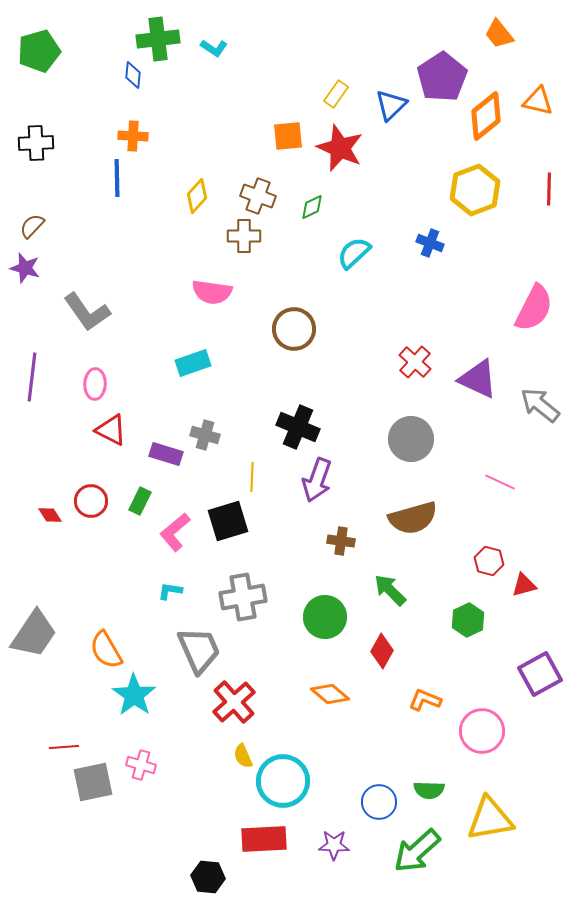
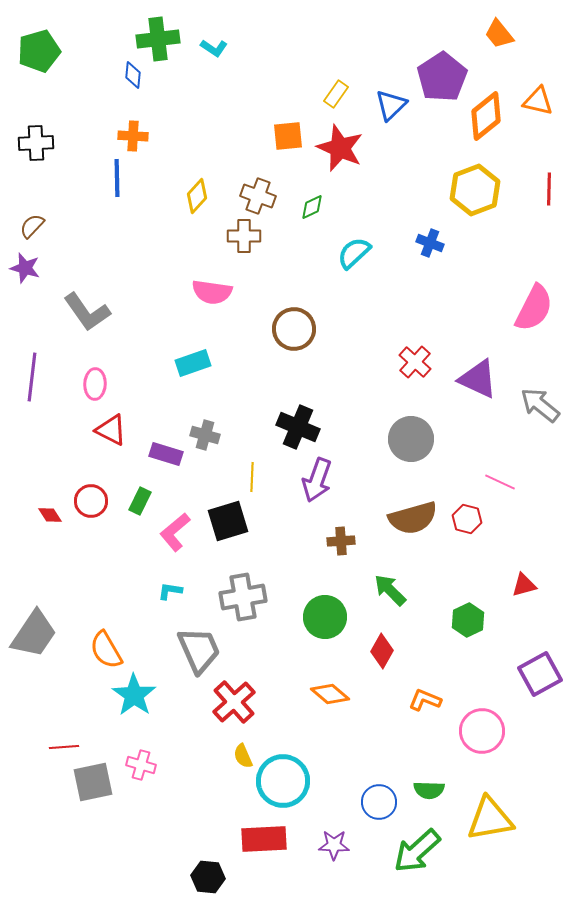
brown cross at (341, 541): rotated 12 degrees counterclockwise
red hexagon at (489, 561): moved 22 px left, 42 px up
